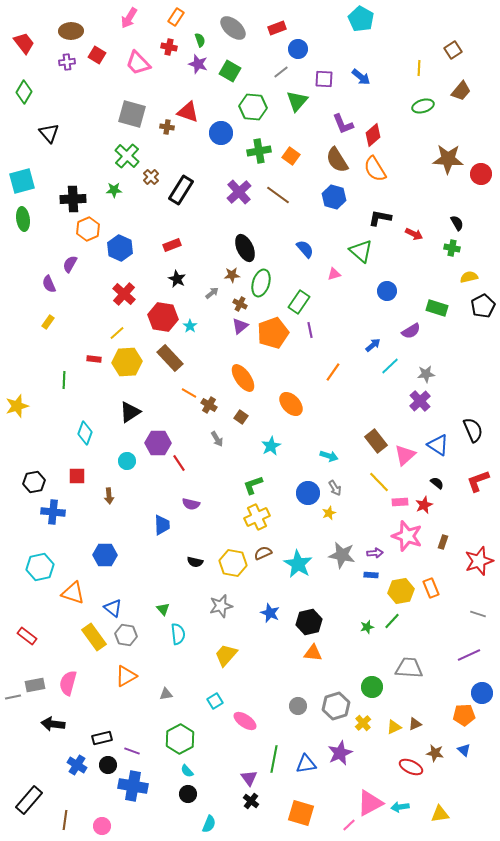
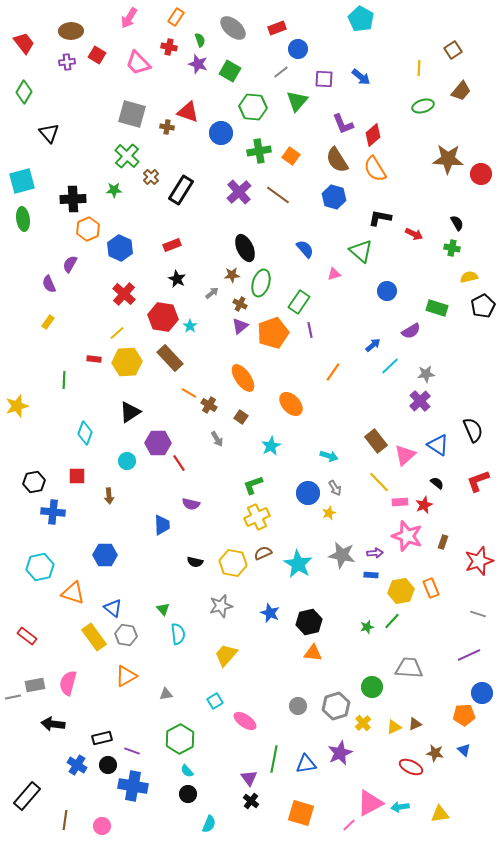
black rectangle at (29, 800): moved 2 px left, 4 px up
